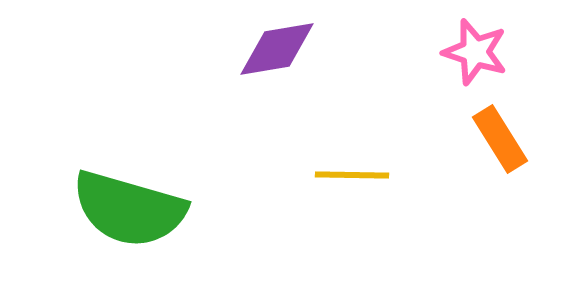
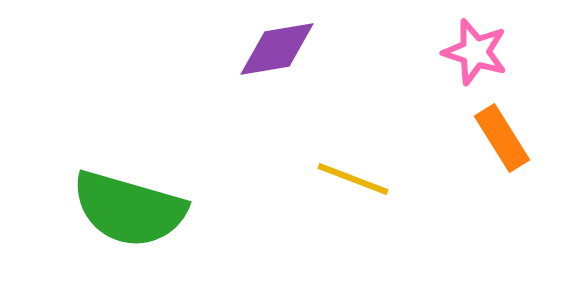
orange rectangle: moved 2 px right, 1 px up
yellow line: moved 1 px right, 4 px down; rotated 20 degrees clockwise
